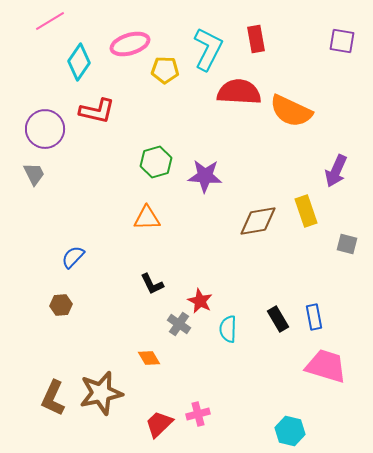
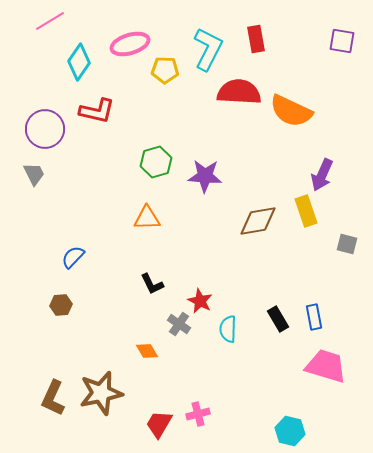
purple arrow: moved 14 px left, 4 px down
orange diamond: moved 2 px left, 7 px up
red trapezoid: rotated 16 degrees counterclockwise
